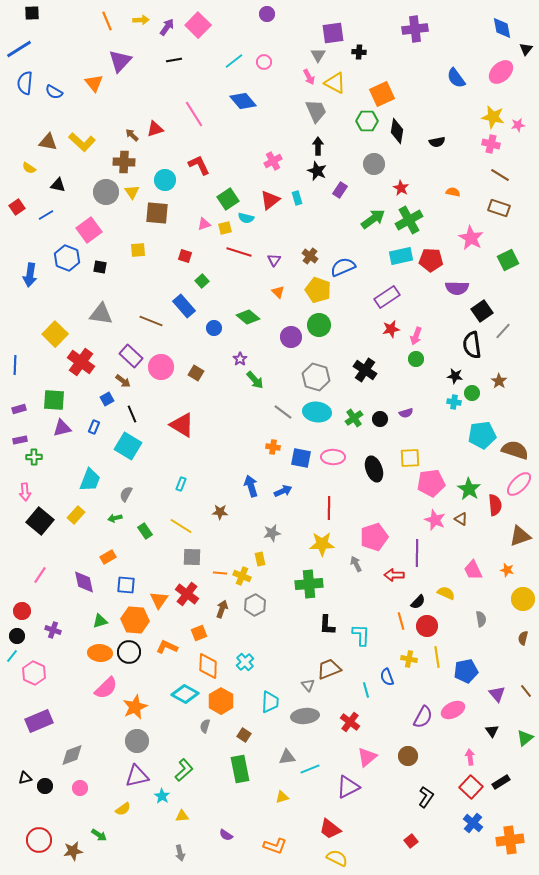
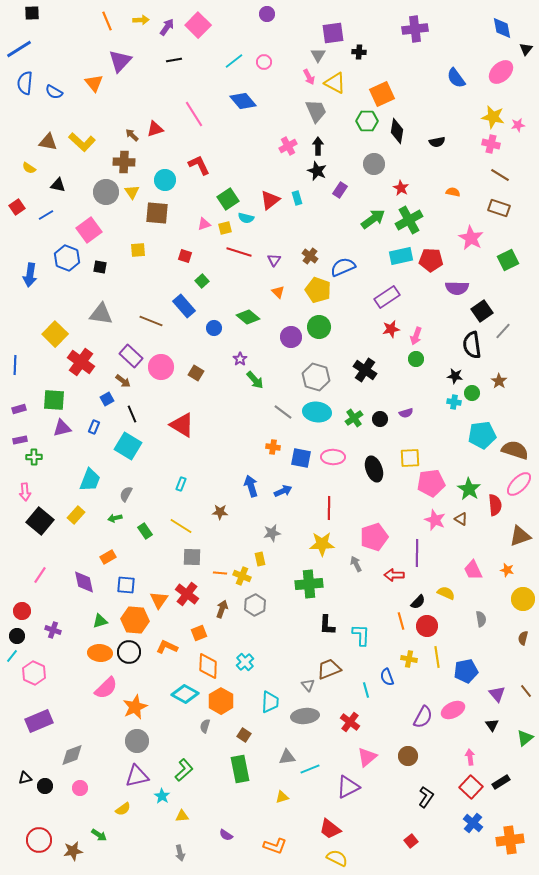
pink cross at (273, 161): moved 15 px right, 15 px up
green circle at (319, 325): moved 2 px down
black triangle at (492, 731): moved 6 px up
